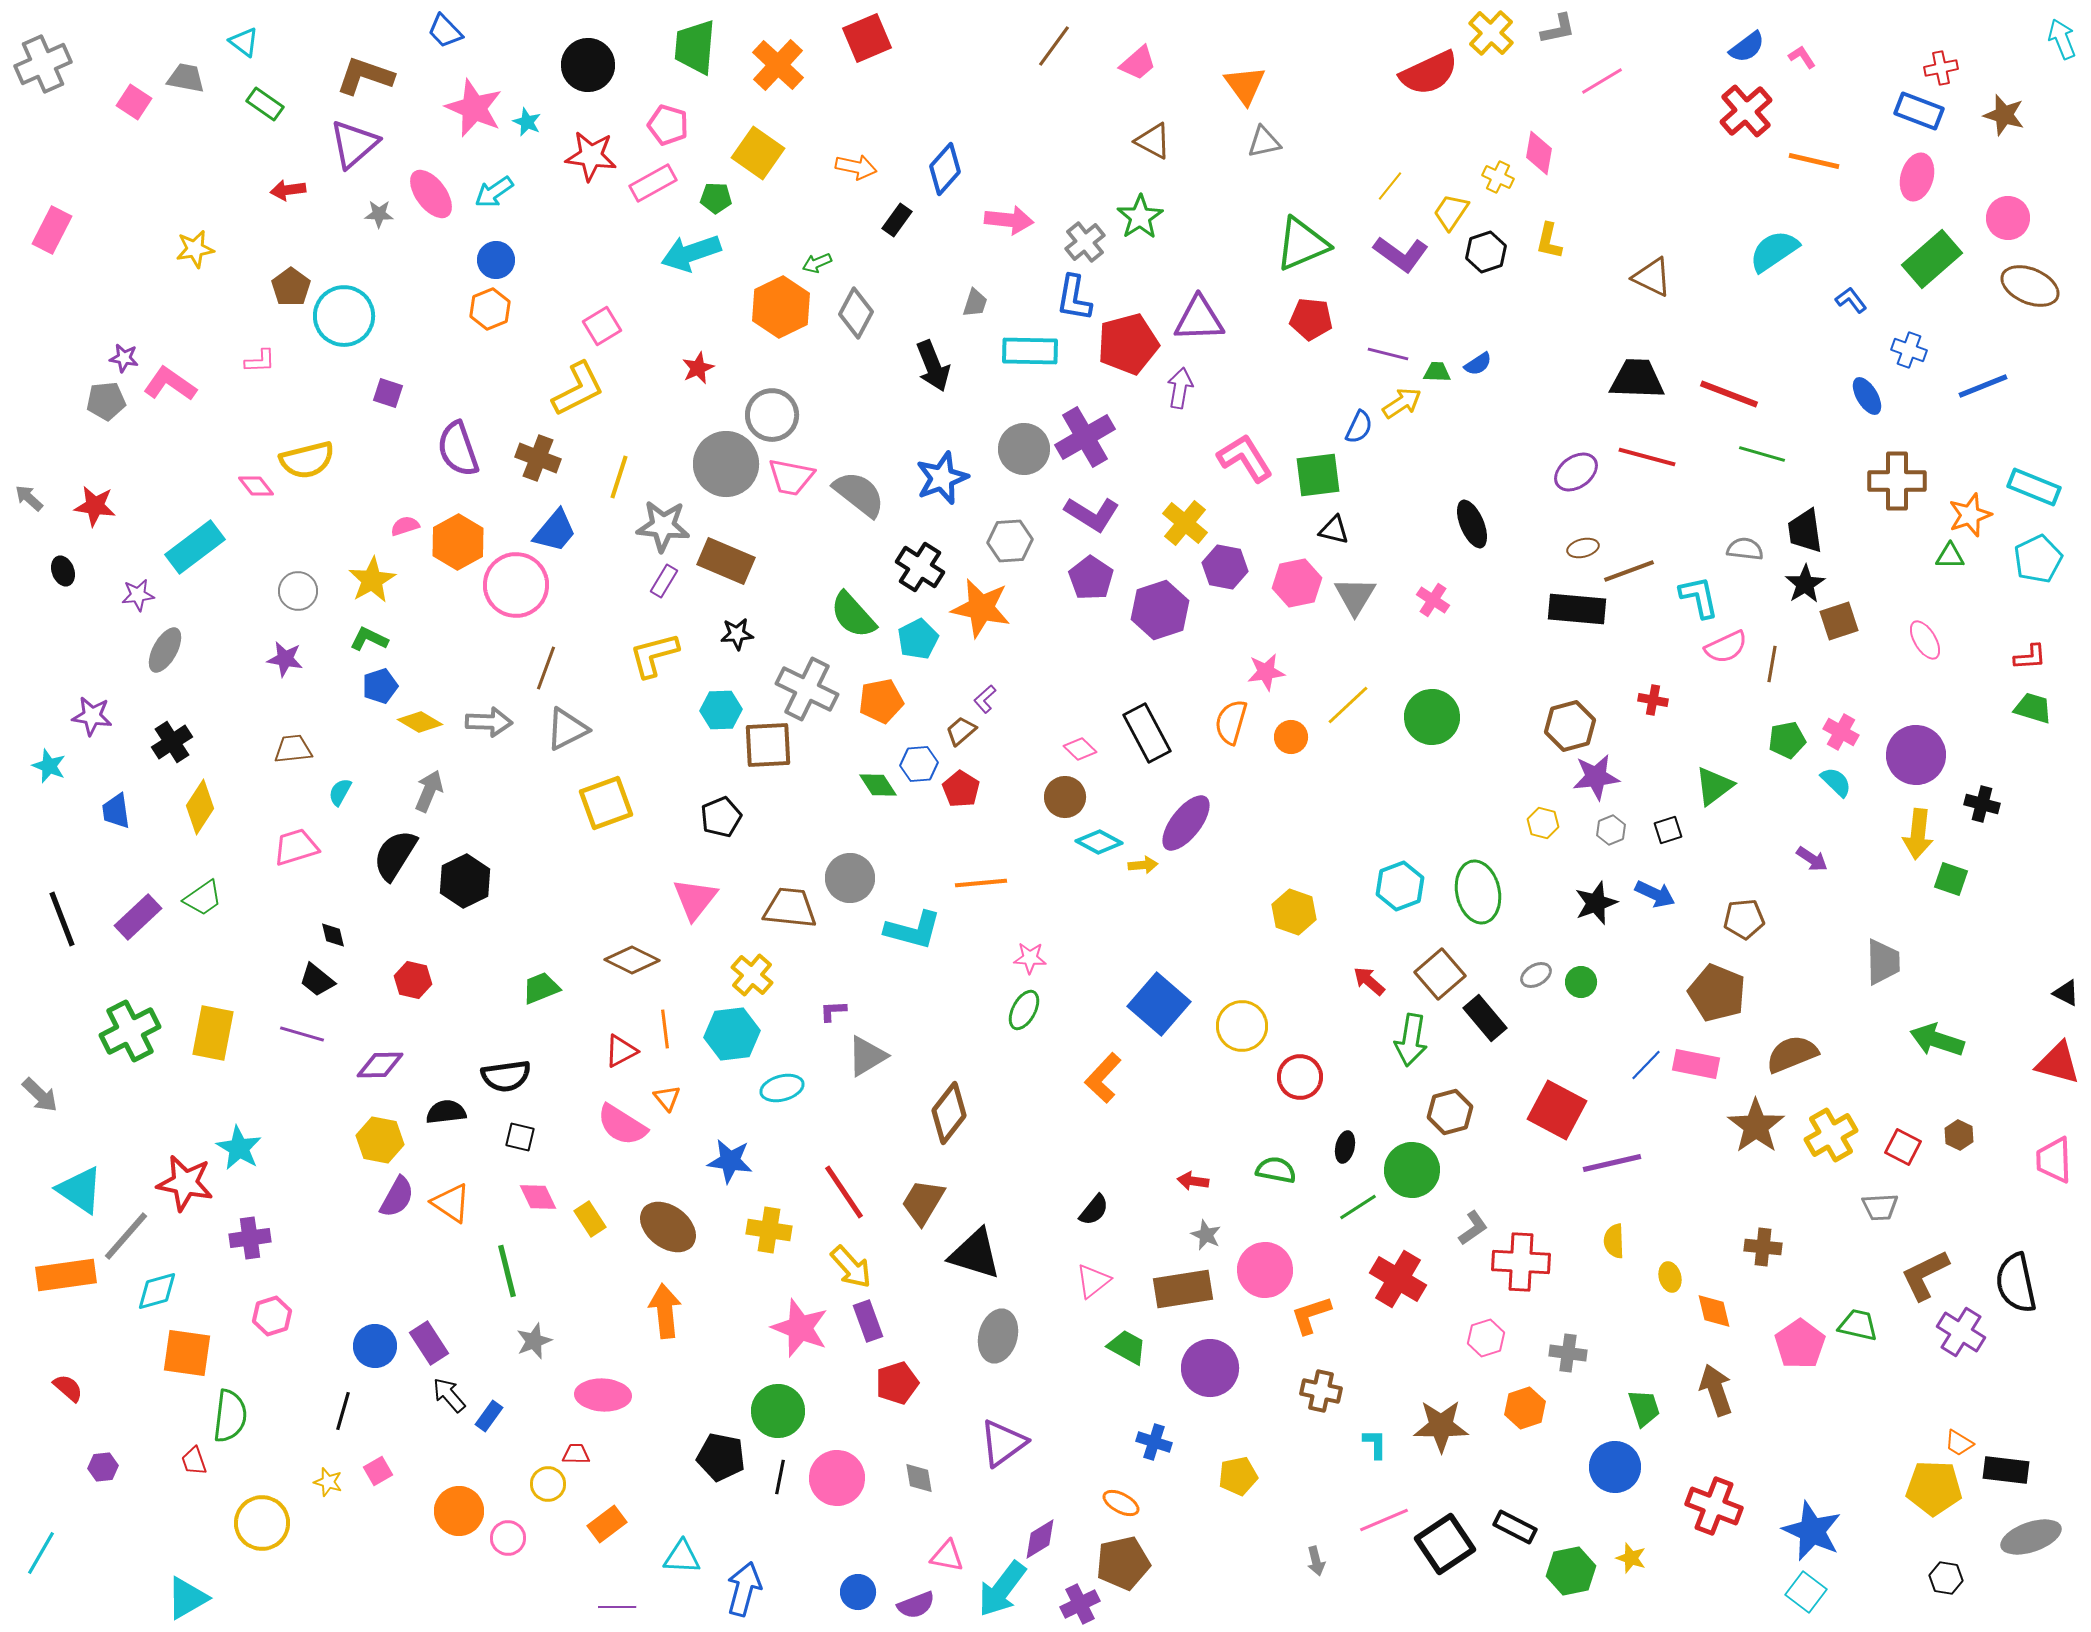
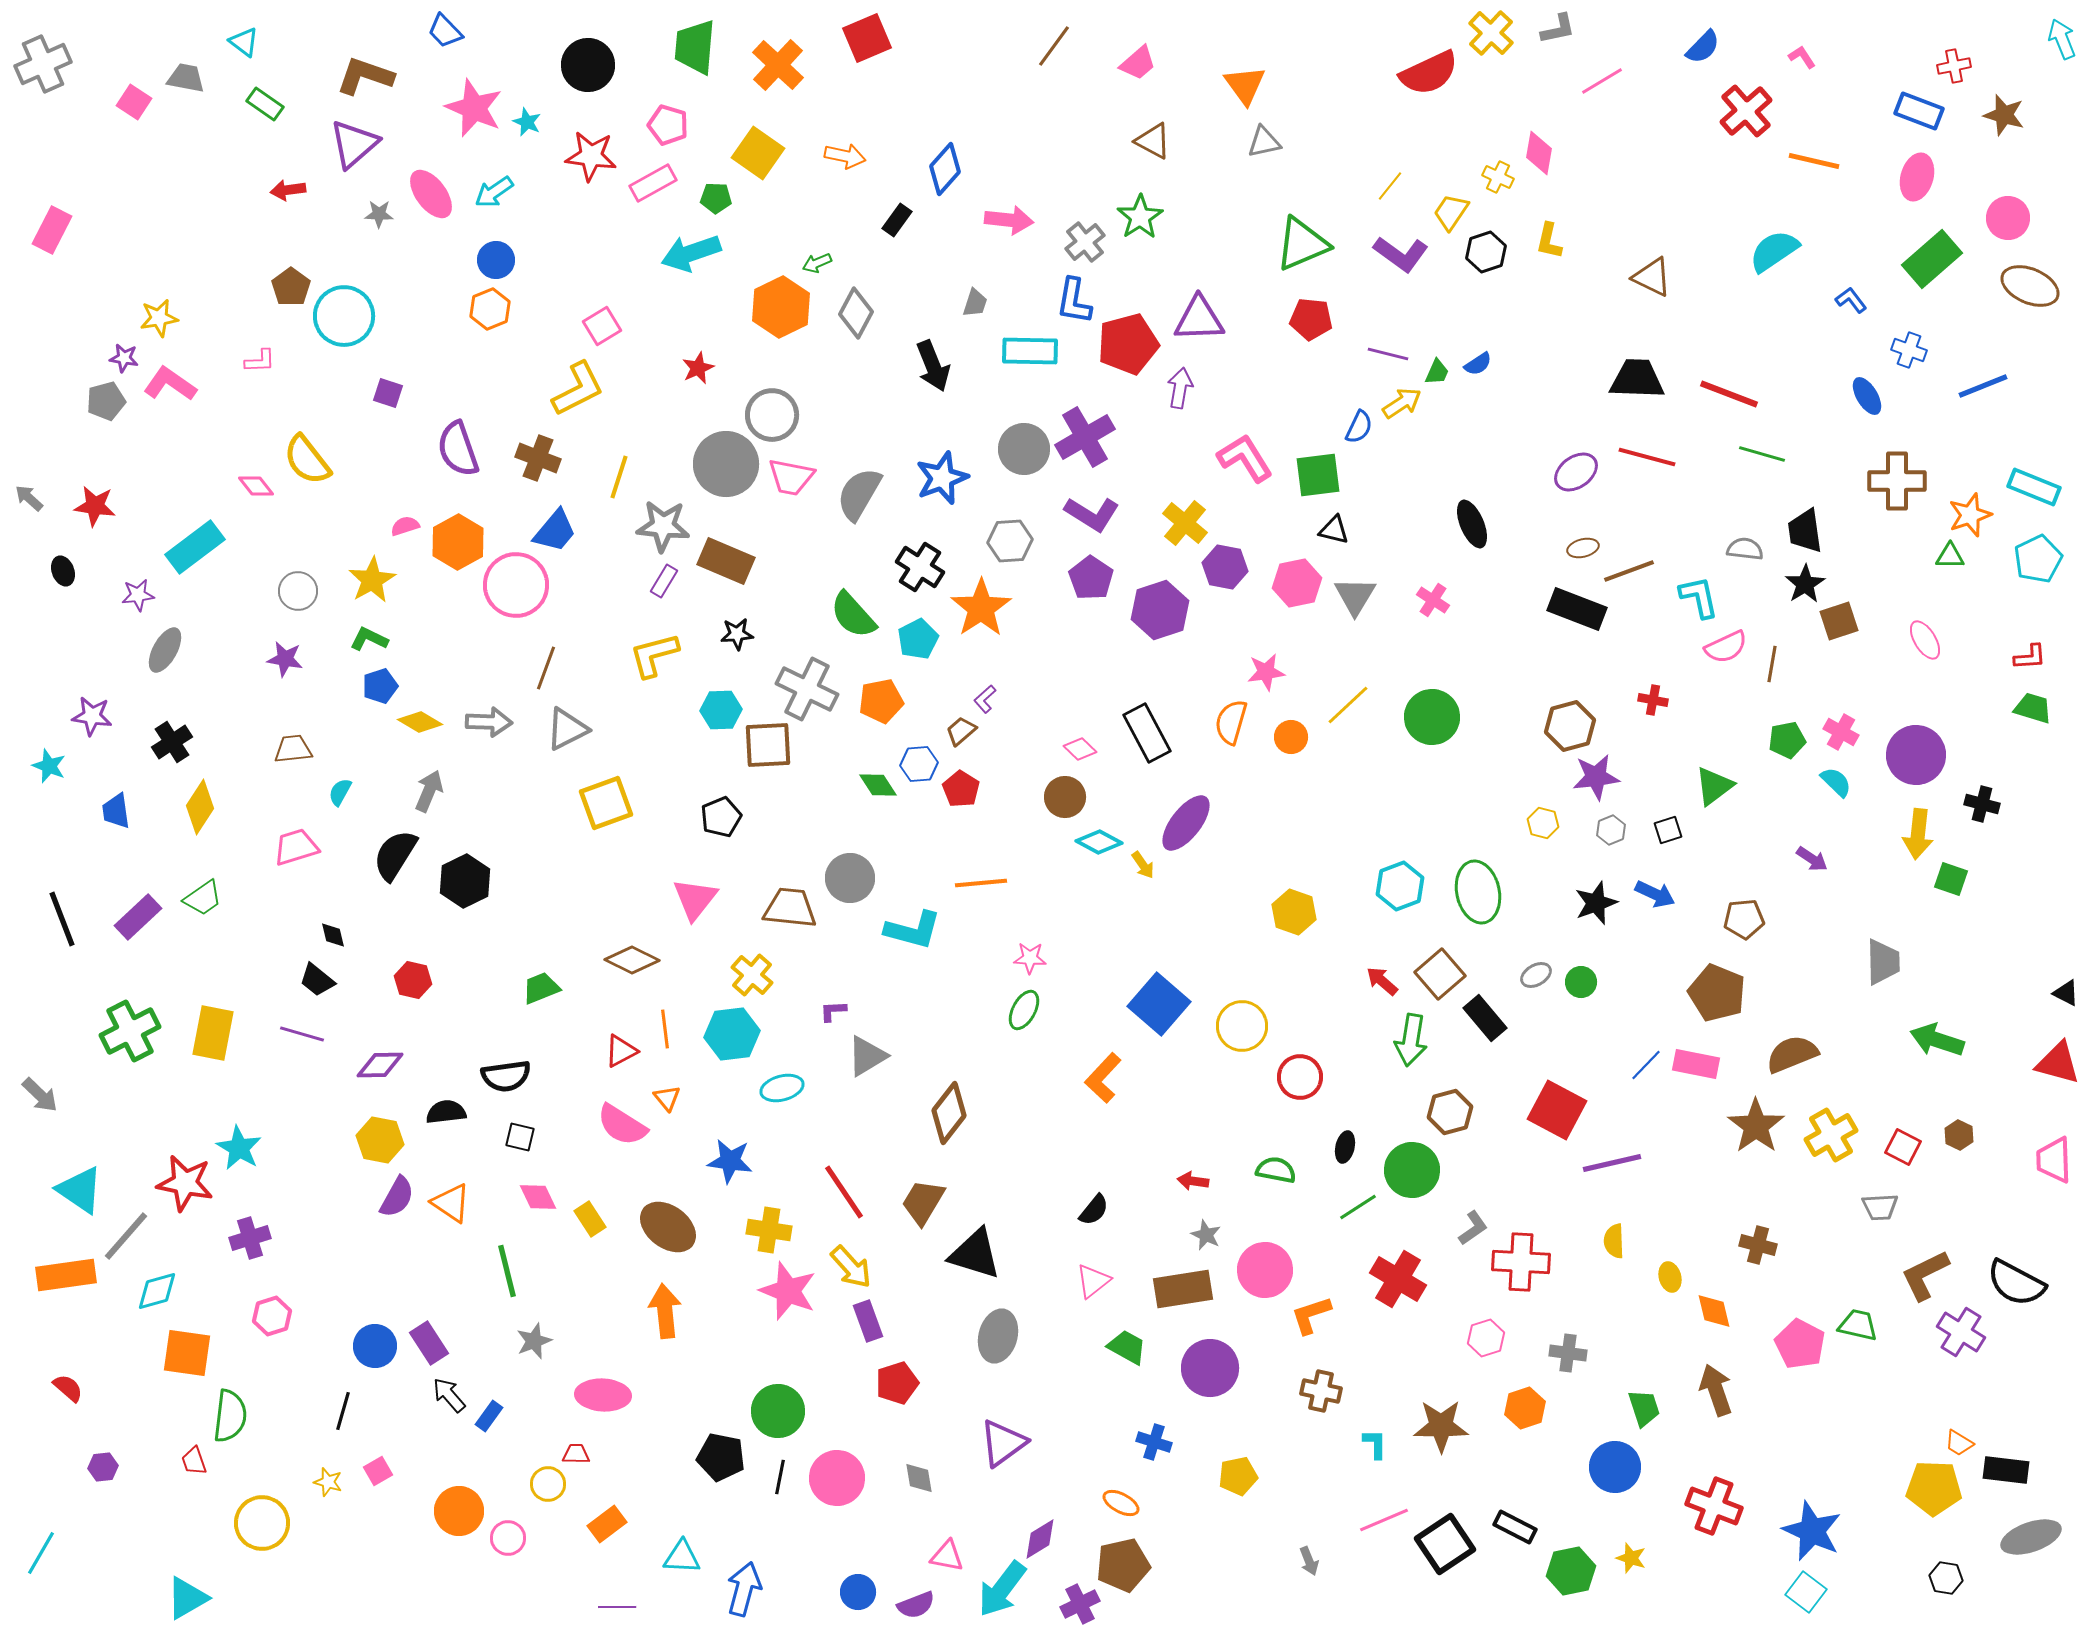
blue semicircle at (1747, 47): moved 44 px left; rotated 9 degrees counterclockwise
red cross at (1941, 68): moved 13 px right, 2 px up
orange arrow at (856, 167): moved 11 px left, 11 px up
yellow star at (195, 249): moved 36 px left, 69 px down
blue L-shape at (1074, 298): moved 3 px down
green trapezoid at (1437, 372): rotated 112 degrees clockwise
gray pentagon at (106, 401): rotated 9 degrees counterclockwise
yellow semicircle at (307, 460): rotated 66 degrees clockwise
gray semicircle at (859, 494): rotated 98 degrees counterclockwise
orange star at (981, 608): rotated 26 degrees clockwise
black rectangle at (1577, 609): rotated 16 degrees clockwise
yellow arrow at (1143, 865): rotated 60 degrees clockwise
red arrow at (1369, 981): moved 13 px right
purple cross at (250, 1238): rotated 9 degrees counterclockwise
brown cross at (1763, 1247): moved 5 px left, 2 px up; rotated 9 degrees clockwise
black semicircle at (2016, 1283): rotated 50 degrees counterclockwise
pink star at (800, 1328): moved 12 px left, 37 px up
pink pentagon at (1800, 1344): rotated 9 degrees counterclockwise
gray arrow at (1316, 1561): moved 7 px left; rotated 8 degrees counterclockwise
brown pentagon at (1123, 1563): moved 2 px down
